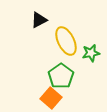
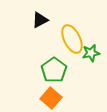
black triangle: moved 1 px right
yellow ellipse: moved 6 px right, 2 px up
green pentagon: moved 7 px left, 6 px up
